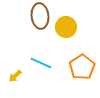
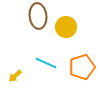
brown ellipse: moved 2 px left
cyan line: moved 5 px right
orange pentagon: rotated 15 degrees clockwise
